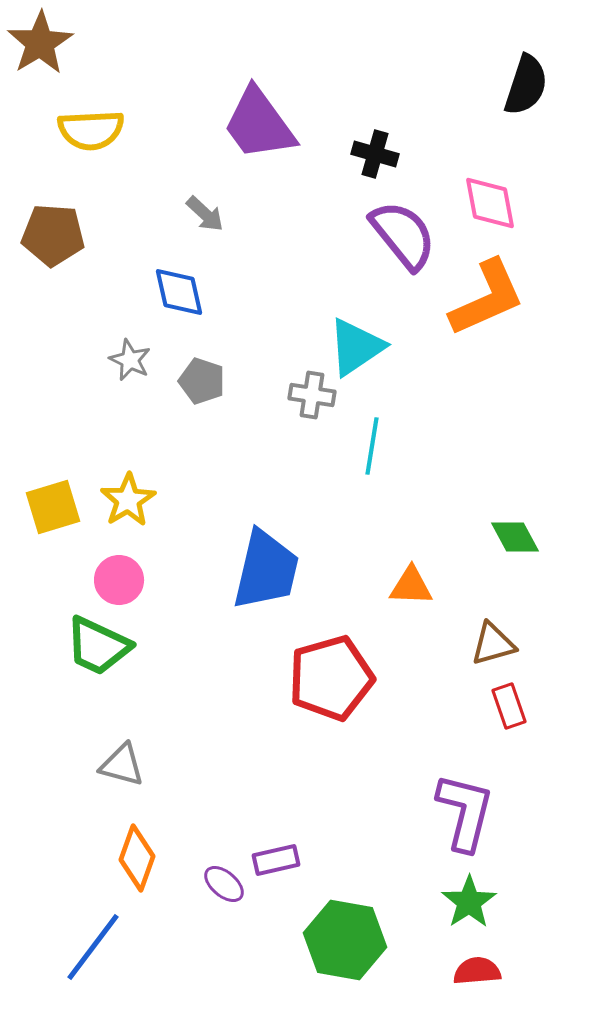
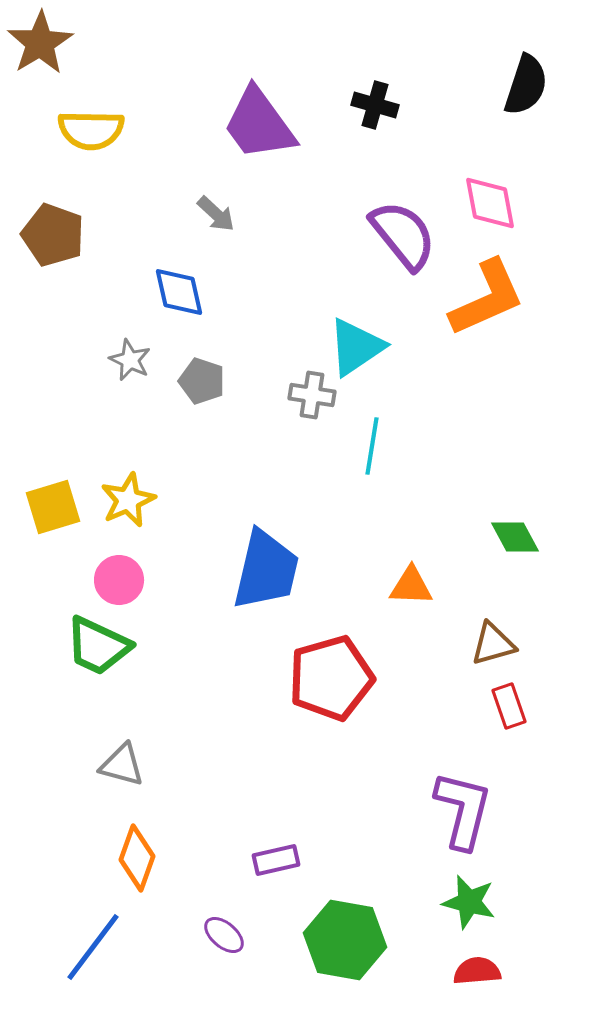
yellow semicircle: rotated 4 degrees clockwise
black cross: moved 49 px up
gray arrow: moved 11 px right
brown pentagon: rotated 16 degrees clockwise
yellow star: rotated 8 degrees clockwise
purple L-shape: moved 2 px left, 2 px up
purple ellipse: moved 51 px down
green star: rotated 24 degrees counterclockwise
